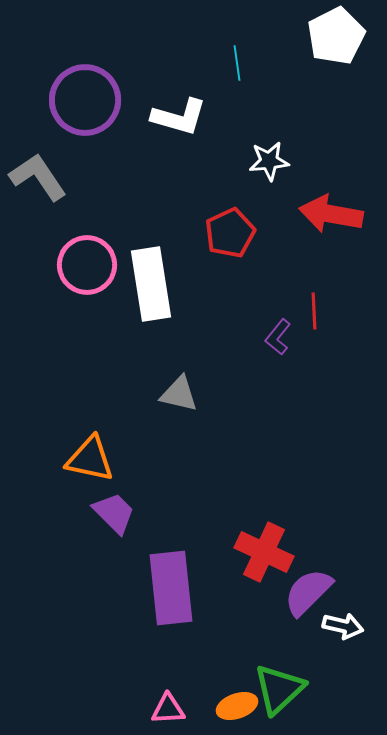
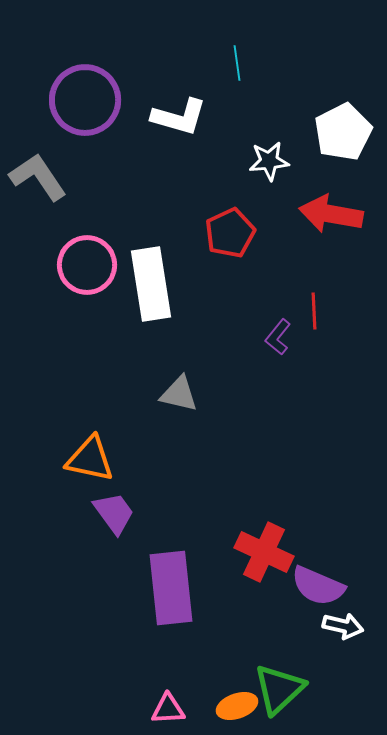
white pentagon: moved 7 px right, 96 px down
purple trapezoid: rotated 9 degrees clockwise
purple semicircle: moved 10 px right, 6 px up; rotated 112 degrees counterclockwise
